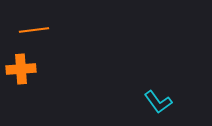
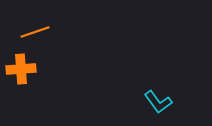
orange line: moved 1 px right, 2 px down; rotated 12 degrees counterclockwise
